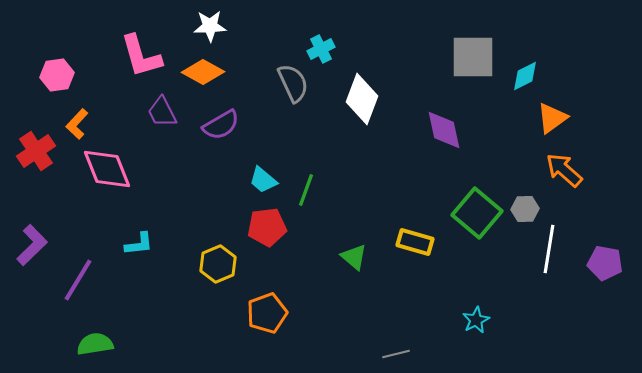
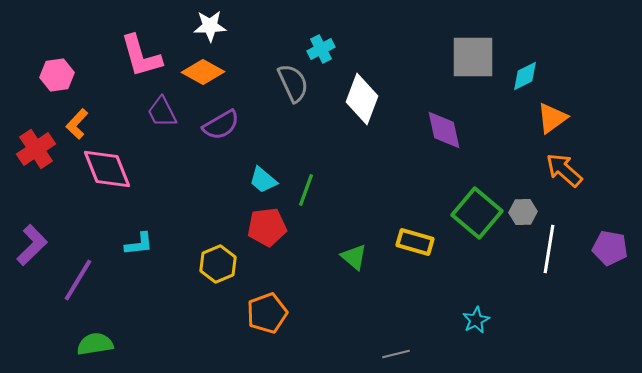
red cross: moved 2 px up
gray hexagon: moved 2 px left, 3 px down
purple pentagon: moved 5 px right, 15 px up
